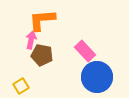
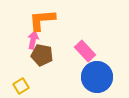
pink arrow: moved 2 px right
